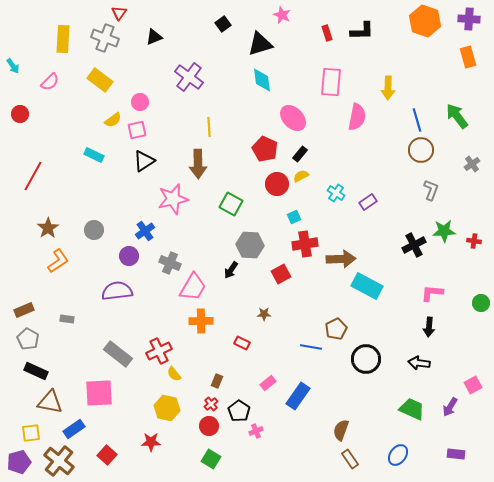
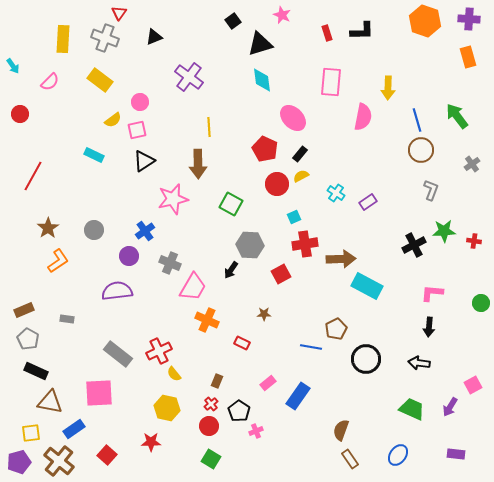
black square at (223, 24): moved 10 px right, 3 px up
pink semicircle at (357, 117): moved 6 px right
orange cross at (201, 321): moved 6 px right, 1 px up; rotated 25 degrees clockwise
